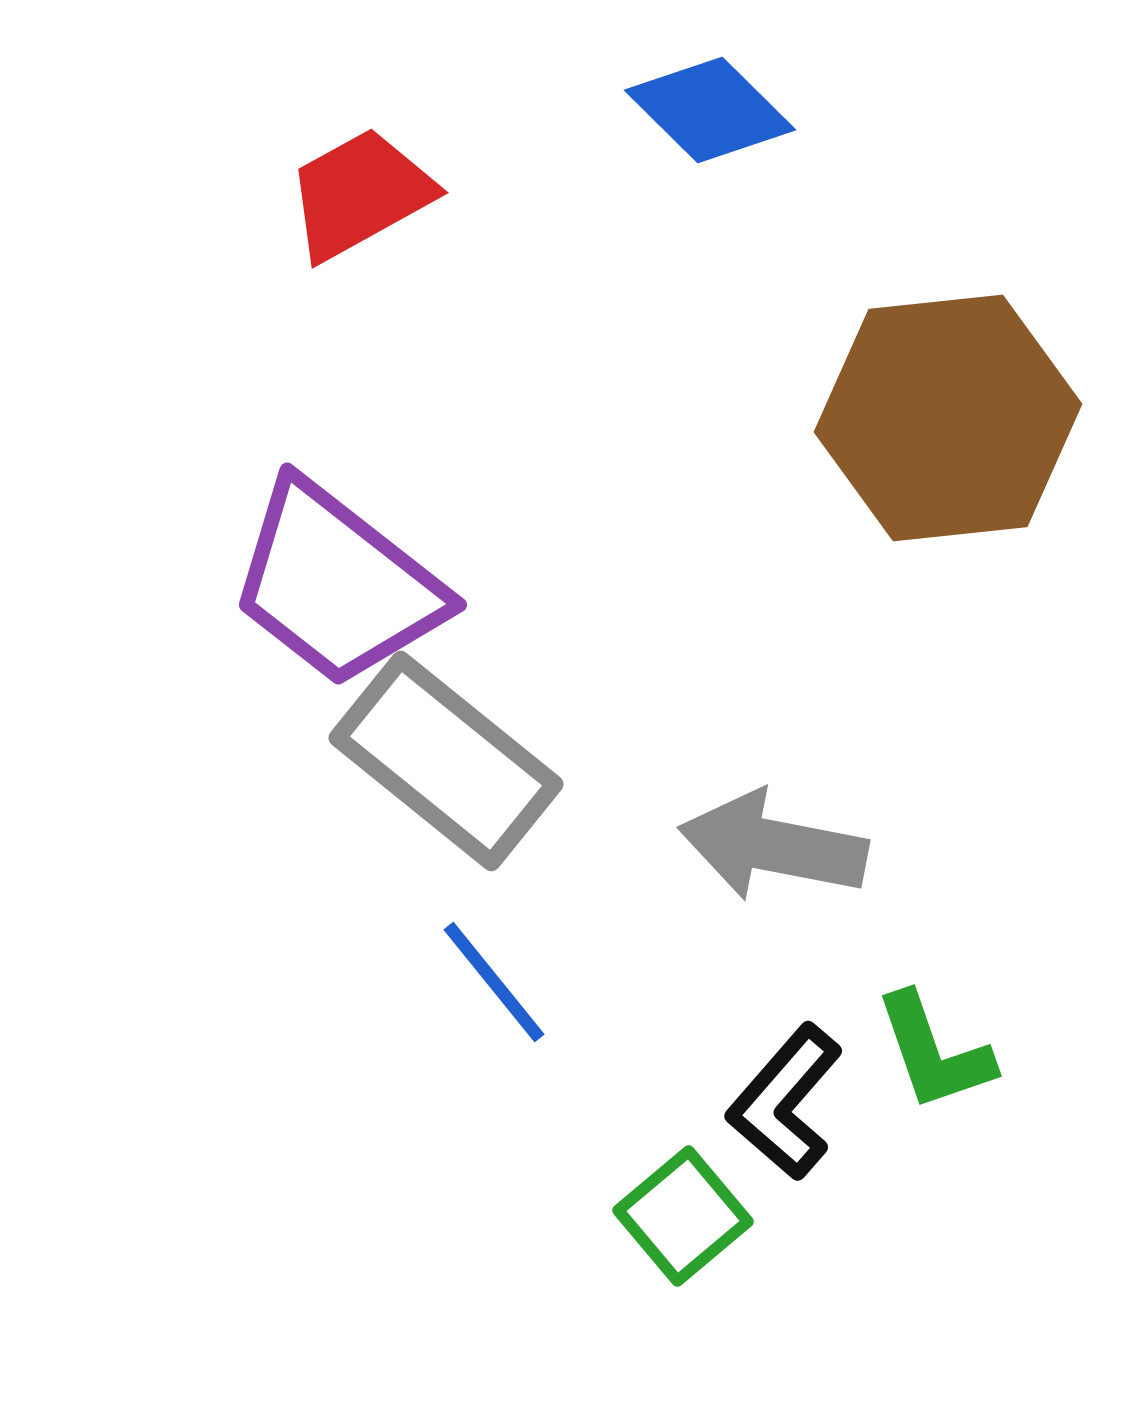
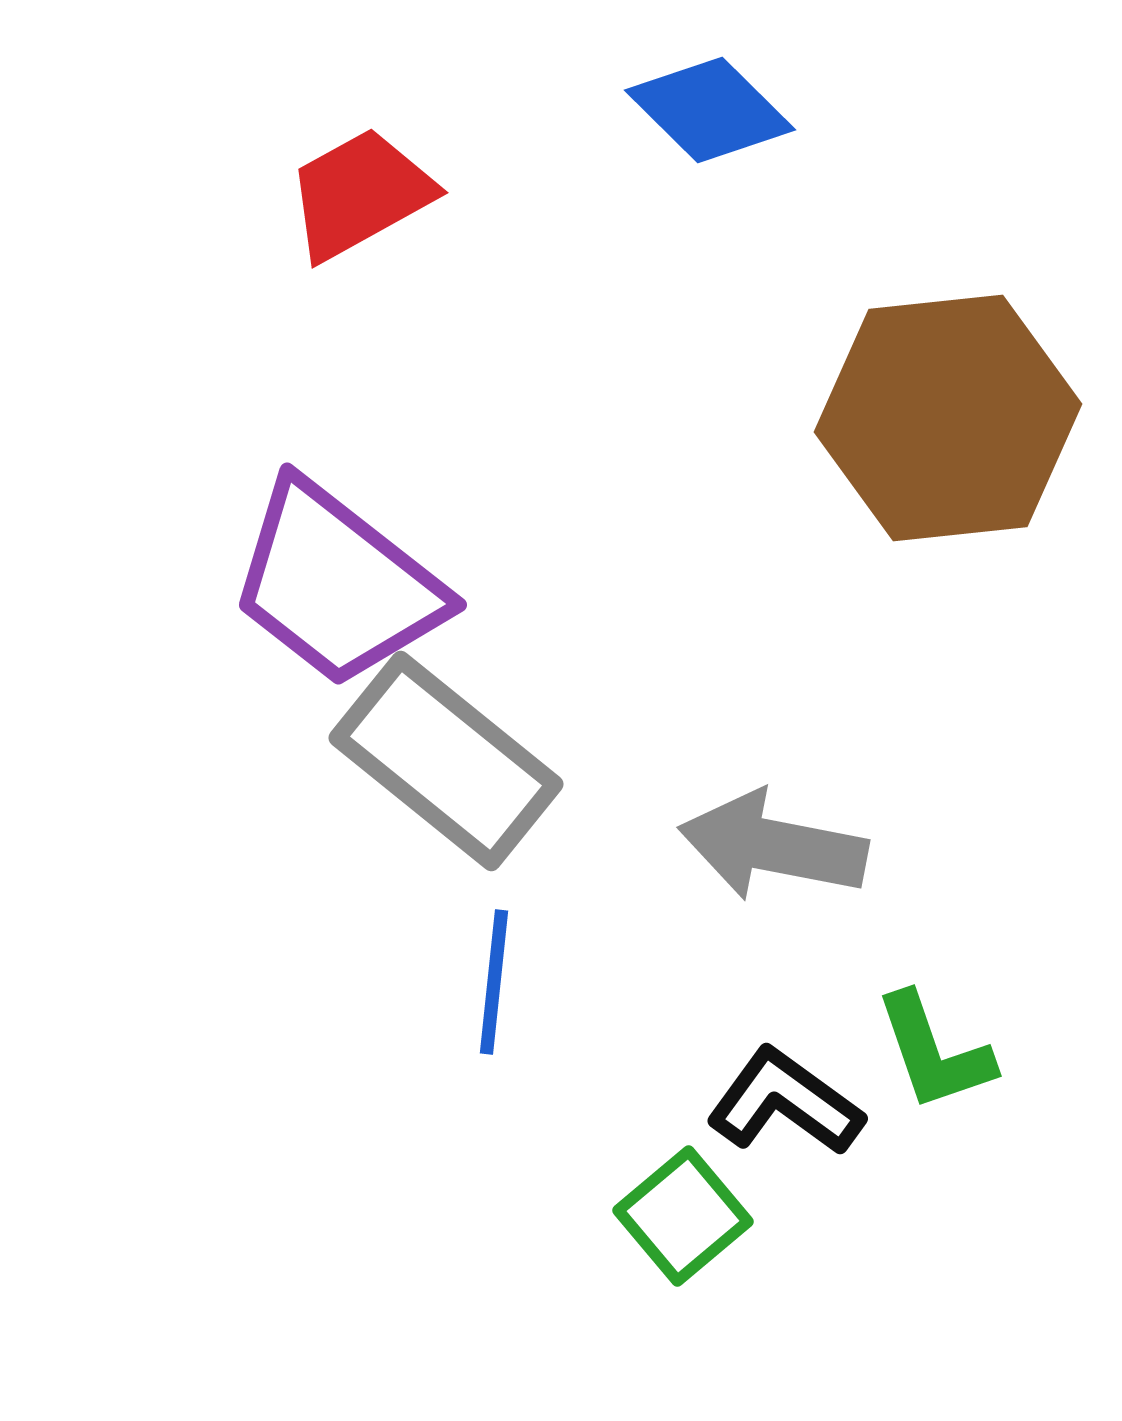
blue line: rotated 45 degrees clockwise
black L-shape: rotated 85 degrees clockwise
